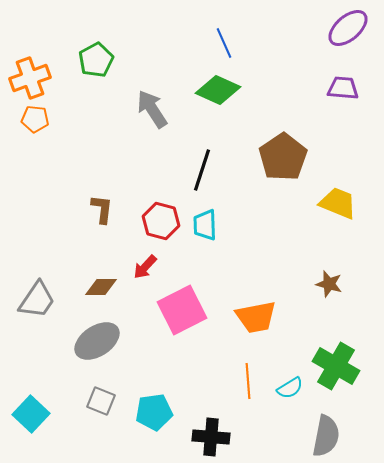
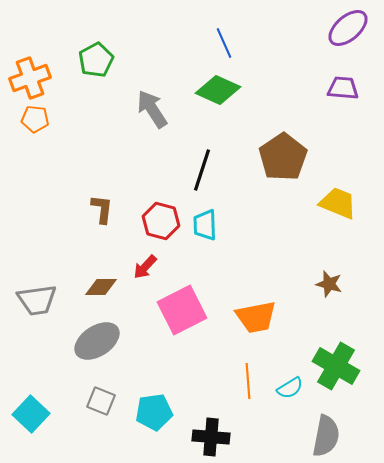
gray trapezoid: rotated 48 degrees clockwise
